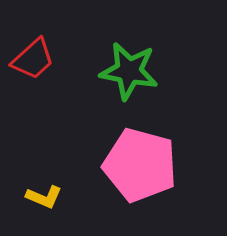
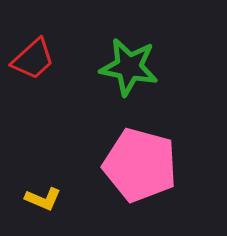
green star: moved 4 px up
yellow L-shape: moved 1 px left, 2 px down
